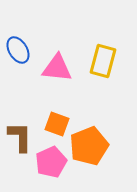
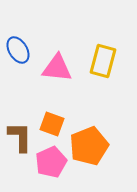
orange square: moved 5 px left
